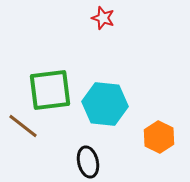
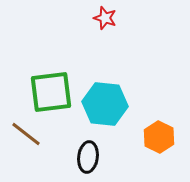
red star: moved 2 px right
green square: moved 1 px right, 2 px down
brown line: moved 3 px right, 8 px down
black ellipse: moved 5 px up; rotated 20 degrees clockwise
